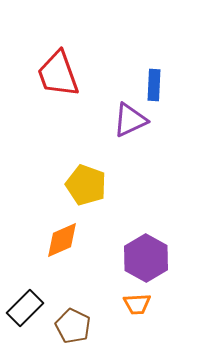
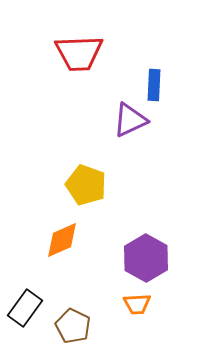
red trapezoid: moved 21 px right, 21 px up; rotated 72 degrees counterclockwise
black rectangle: rotated 9 degrees counterclockwise
